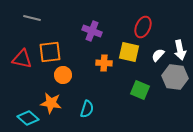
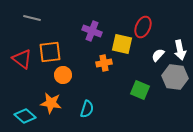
yellow square: moved 7 px left, 8 px up
red triangle: rotated 25 degrees clockwise
orange cross: rotated 14 degrees counterclockwise
cyan diamond: moved 3 px left, 2 px up
